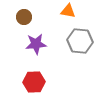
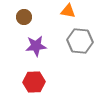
purple star: moved 2 px down
